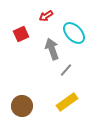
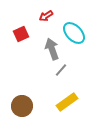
gray line: moved 5 px left
